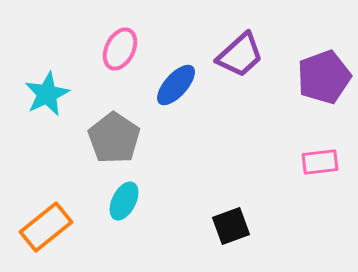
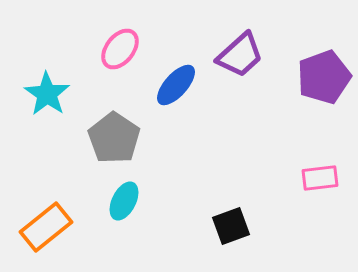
pink ellipse: rotated 12 degrees clockwise
cyan star: rotated 12 degrees counterclockwise
pink rectangle: moved 16 px down
